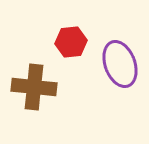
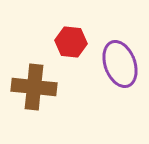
red hexagon: rotated 12 degrees clockwise
